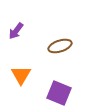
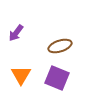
purple arrow: moved 2 px down
purple square: moved 2 px left, 15 px up
